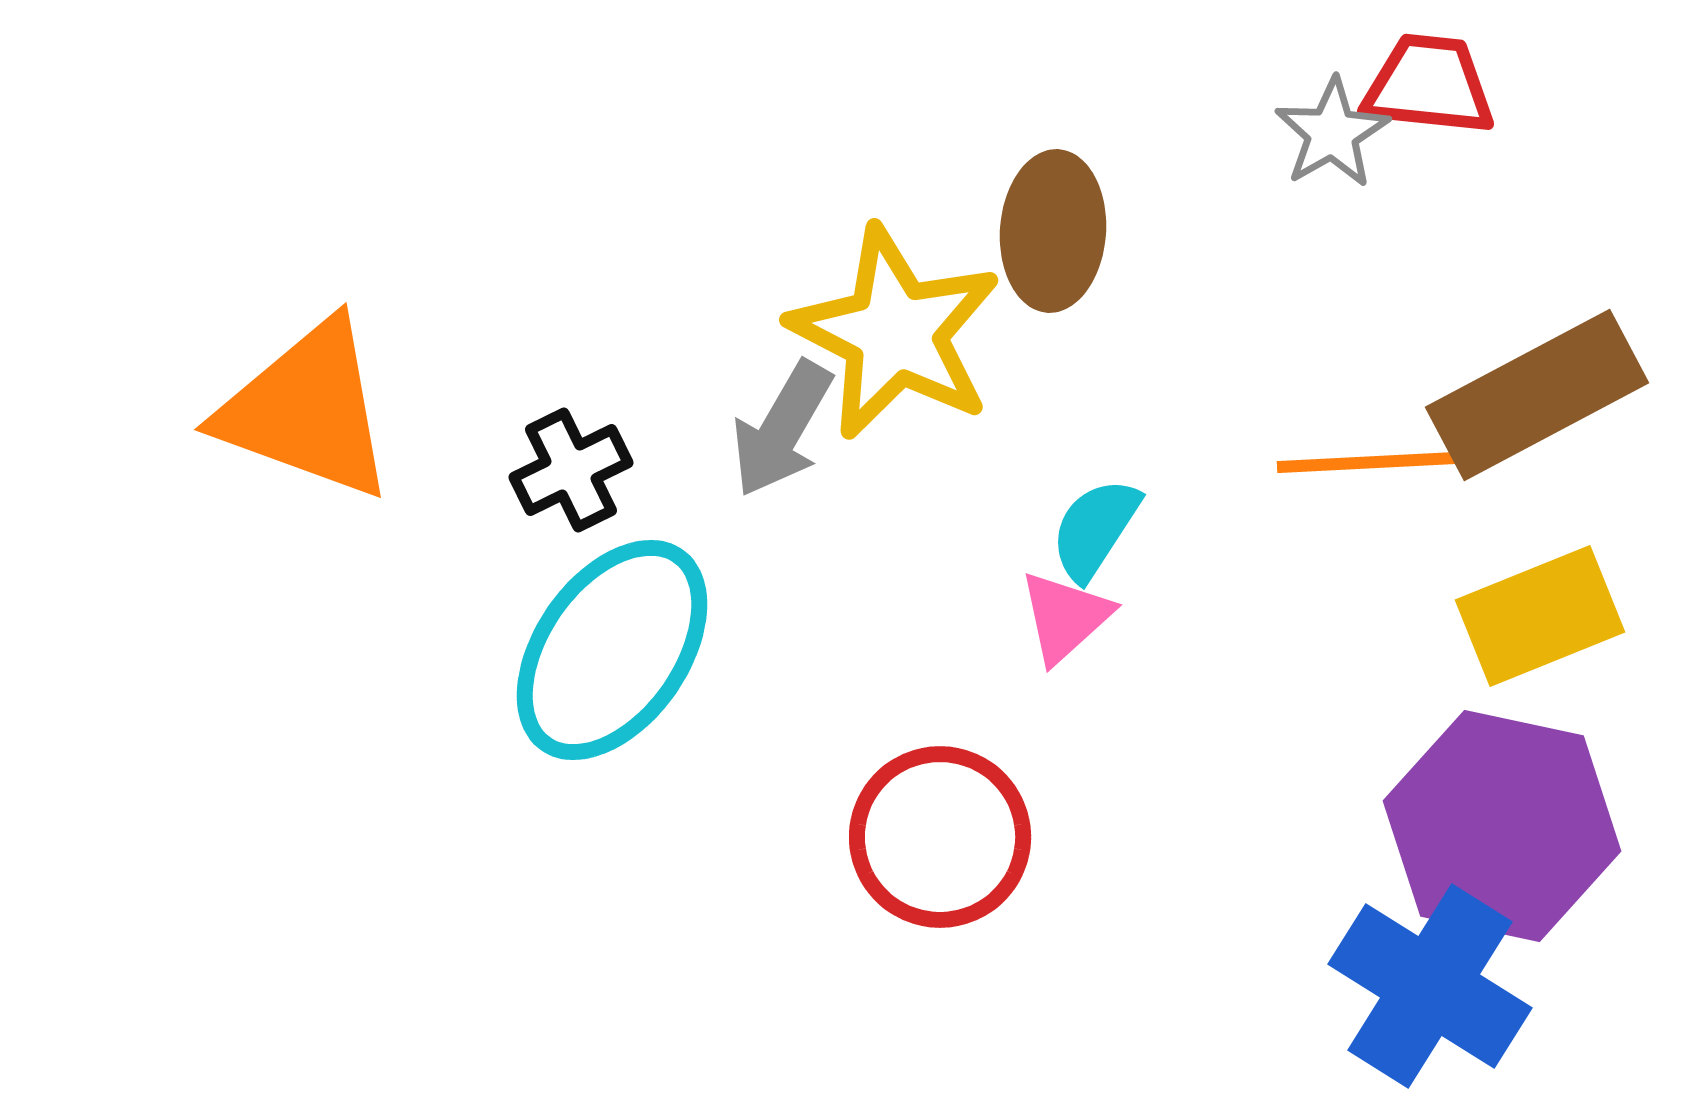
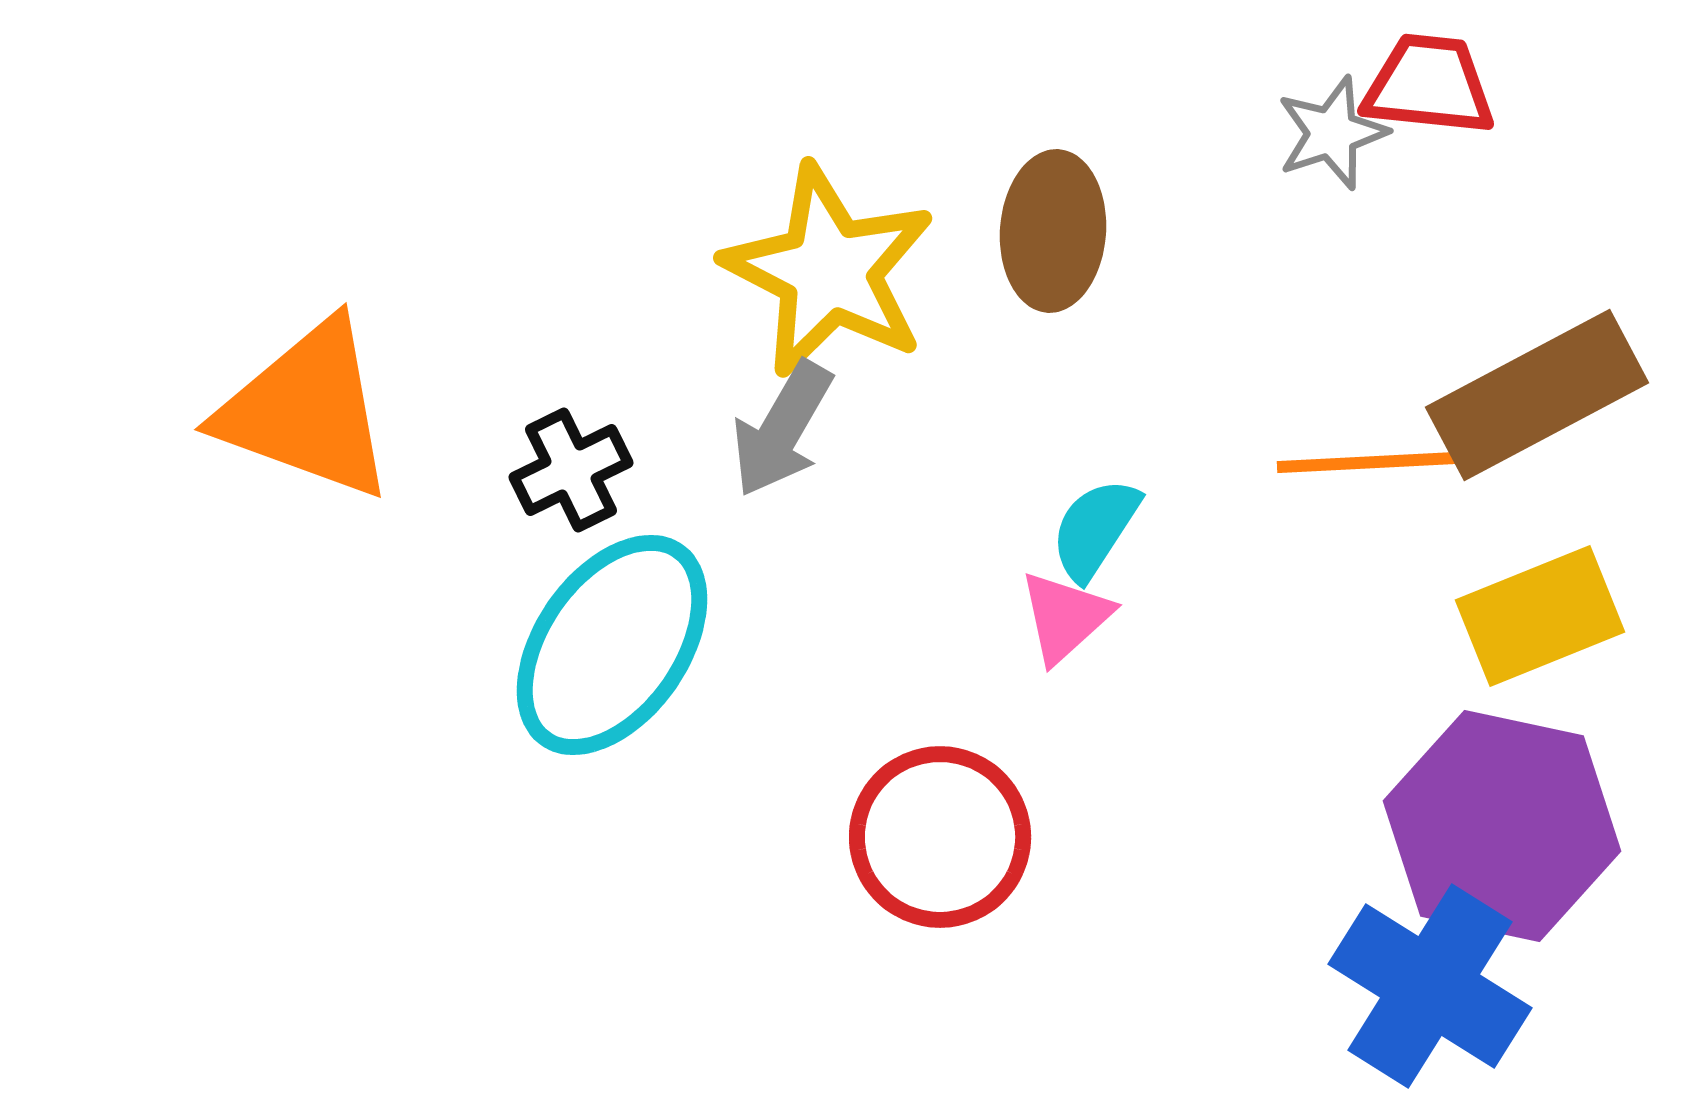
gray star: rotated 12 degrees clockwise
yellow star: moved 66 px left, 62 px up
cyan ellipse: moved 5 px up
